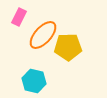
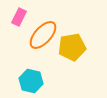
yellow pentagon: moved 4 px right; rotated 8 degrees counterclockwise
cyan hexagon: moved 3 px left
